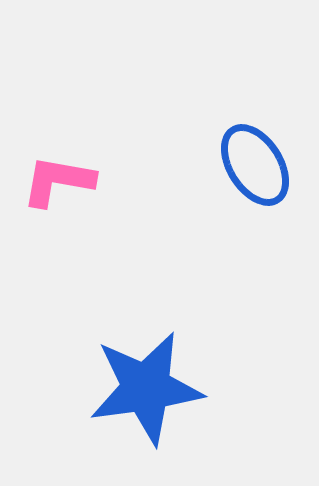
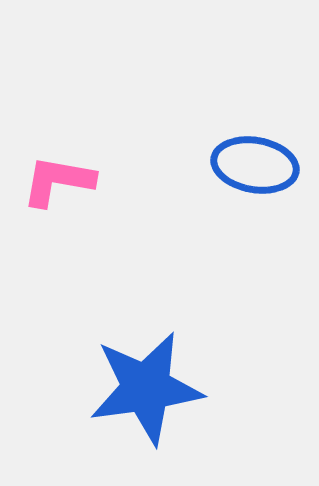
blue ellipse: rotated 48 degrees counterclockwise
